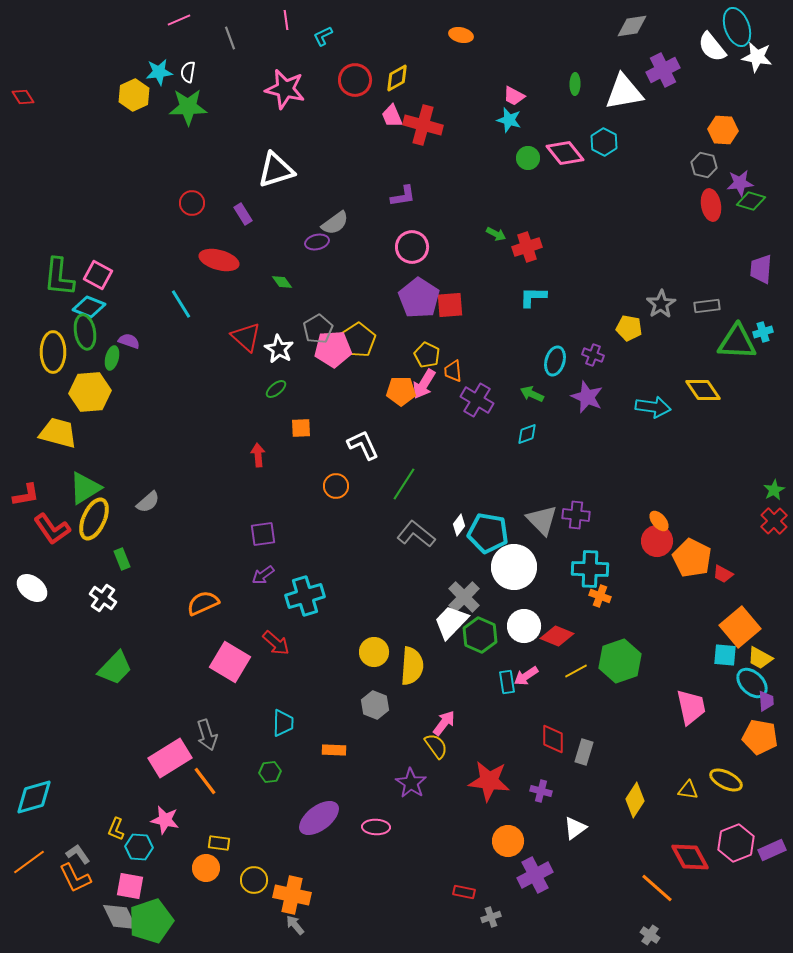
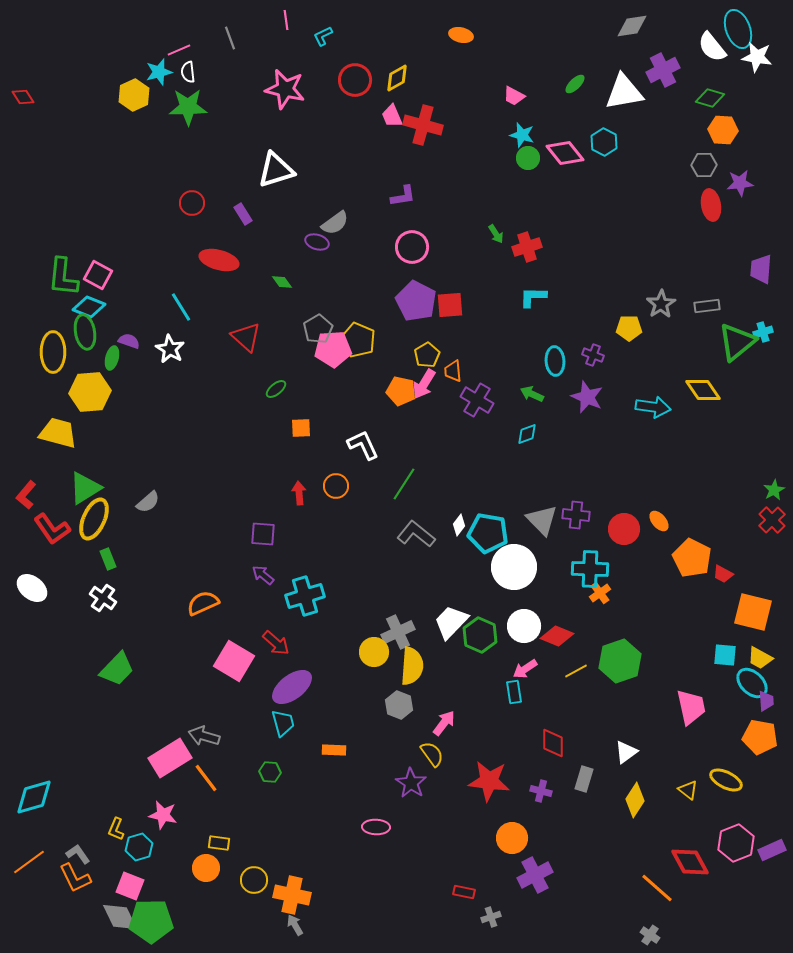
pink line at (179, 20): moved 30 px down
cyan ellipse at (737, 27): moved 1 px right, 2 px down
cyan star at (159, 72): rotated 8 degrees counterclockwise
white semicircle at (188, 72): rotated 15 degrees counterclockwise
green ellipse at (575, 84): rotated 45 degrees clockwise
cyan star at (509, 120): moved 13 px right, 15 px down
gray hexagon at (704, 165): rotated 15 degrees counterclockwise
green diamond at (751, 201): moved 41 px left, 103 px up
green arrow at (496, 234): rotated 30 degrees clockwise
purple ellipse at (317, 242): rotated 30 degrees clockwise
green L-shape at (59, 277): moved 4 px right
purple pentagon at (419, 298): moved 3 px left, 3 px down; rotated 6 degrees counterclockwise
cyan line at (181, 304): moved 3 px down
yellow pentagon at (629, 328): rotated 10 degrees counterclockwise
yellow pentagon at (358, 340): rotated 16 degrees counterclockwise
green triangle at (737, 342): rotated 42 degrees counterclockwise
white star at (279, 349): moved 109 px left
yellow pentagon at (427, 355): rotated 15 degrees clockwise
cyan ellipse at (555, 361): rotated 20 degrees counterclockwise
orange pentagon at (401, 391): rotated 12 degrees clockwise
red arrow at (258, 455): moved 41 px right, 38 px down
red L-shape at (26, 495): rotated 140 degrees clockwise
red cross at (774, 521): moved 2 px left, 1 px up
purple square at (263, 534): rotated 12 degrees clockwise
red circle at (657, 541): moved 33 px left, 12 px up
green rectangle at (122, 559): moved 14 px left
purple arrow at (263, 575): rotated 75 degrees clockwise
orange cross at (600, 596): moved 3 px up; rotated 35 degrees clockwise
gray cross at (464, 597): moved 66 px left, 35 px down; rotated 20 degrees clockwise
orange square at (740, 627): moved 13 px right, 15 px up; rotated 36 degrees counterclockwise
pink square at (230, 662): moved 4 px right, 1 px up
green trapezoid at (115, 668): moved 2 px right, 1 px down
pink arrow at (526, 676): moved 1 px left, 7 px up
cyan rectangle at (507, 682): moved 7 px right, 10 px down
gray hexagon at (375, 705): moved 24 px right
cyan trapezoid at (283, 723): rotated 16 degrees counterclockwise
gray arrow at (207, 735): moved 3 px left, 1 px down; rotated 124 degrees clockwise
red diamond at (553, 739): moved 4 px down
yellow semicircle at (436, 746): moved 4 px left, 8 px down
gray rectangle at (584, 752): moved 27 px down
green hexagon at (270, 772): rotated 10 degrees clockwise
orange line at (205, 781): moved 1 px right, 3 px up
yellow triangle at (688, 790): rotated 30 degrees clockwise
purple ellipse at (319, 818): moved 27 px left, 131 px up
pink star at (165, 820): moved 2 px left, 5 px up
white triangle at (575, 828): moved 51 px right, 76 px up
orange circle at (508, 841): moved 4 px right, 3 px up
cyan hexagon at (139, 847): rotated 20 degrees counterclockwise
red diamond at (690, 857): moved 5 px down
pink square at (130, 886): rotated 12 degrees clockwise
green pentagon at (151, 921): rotated 18 degrees clockwise
gray arrow at (295, 925): rotated 10 degrees clockwise
